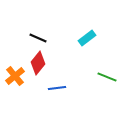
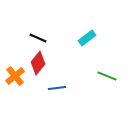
green line: moved 1 px up
